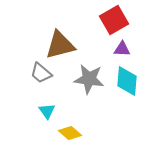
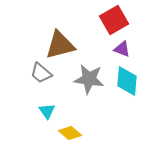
purple triangle: rotated 18 degrees clockwise
